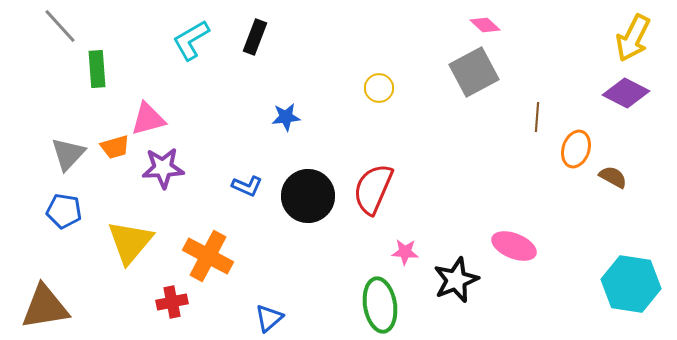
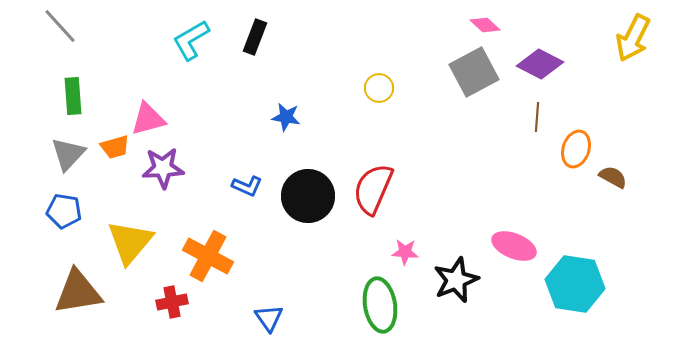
green rectangle: moved 24 px left, 27 px down
purple diamond: moved 86 px left, 29 px up
blue star: rotated 16 degrees clockwise
cyan hexagon: moved 56 px left
brown triangle: moved 33 px right, 15 px up
blue triangle: rotated 24 degrees counterclockwise
